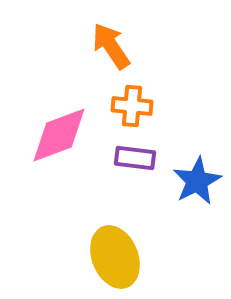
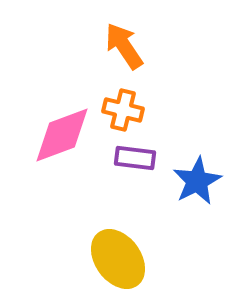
orange arrow: moved 13 px right
orange cross: moved 9 px left, 4 px down; rotated 9 degrees clockwise
pink diamond: moved 3 px right
yellow ellipse: moved 3 px right, 2 px down; rotated 14 degrees counterclockwise
